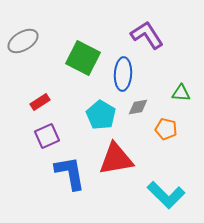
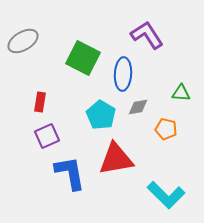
red rectangle: rotated 48 degrees counterclockwise
